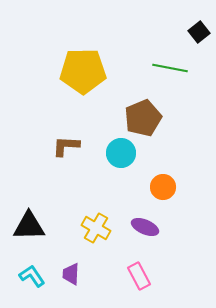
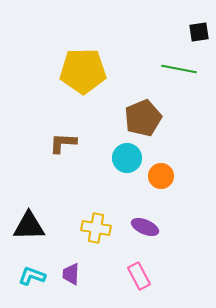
black square: rotated 30 degrees clockwise
green line: moved 9 px right, 1 px down
brown L-shape: moved 3 px left, 3 px up
cyan circle: moved 6 px right, 5 px down
orange circle: moved 2 px left, 11 px up
yellow cross: rotated 20 degrees counterclockwise
cyan L-shape: rotated 36 degrees counterclockwise
